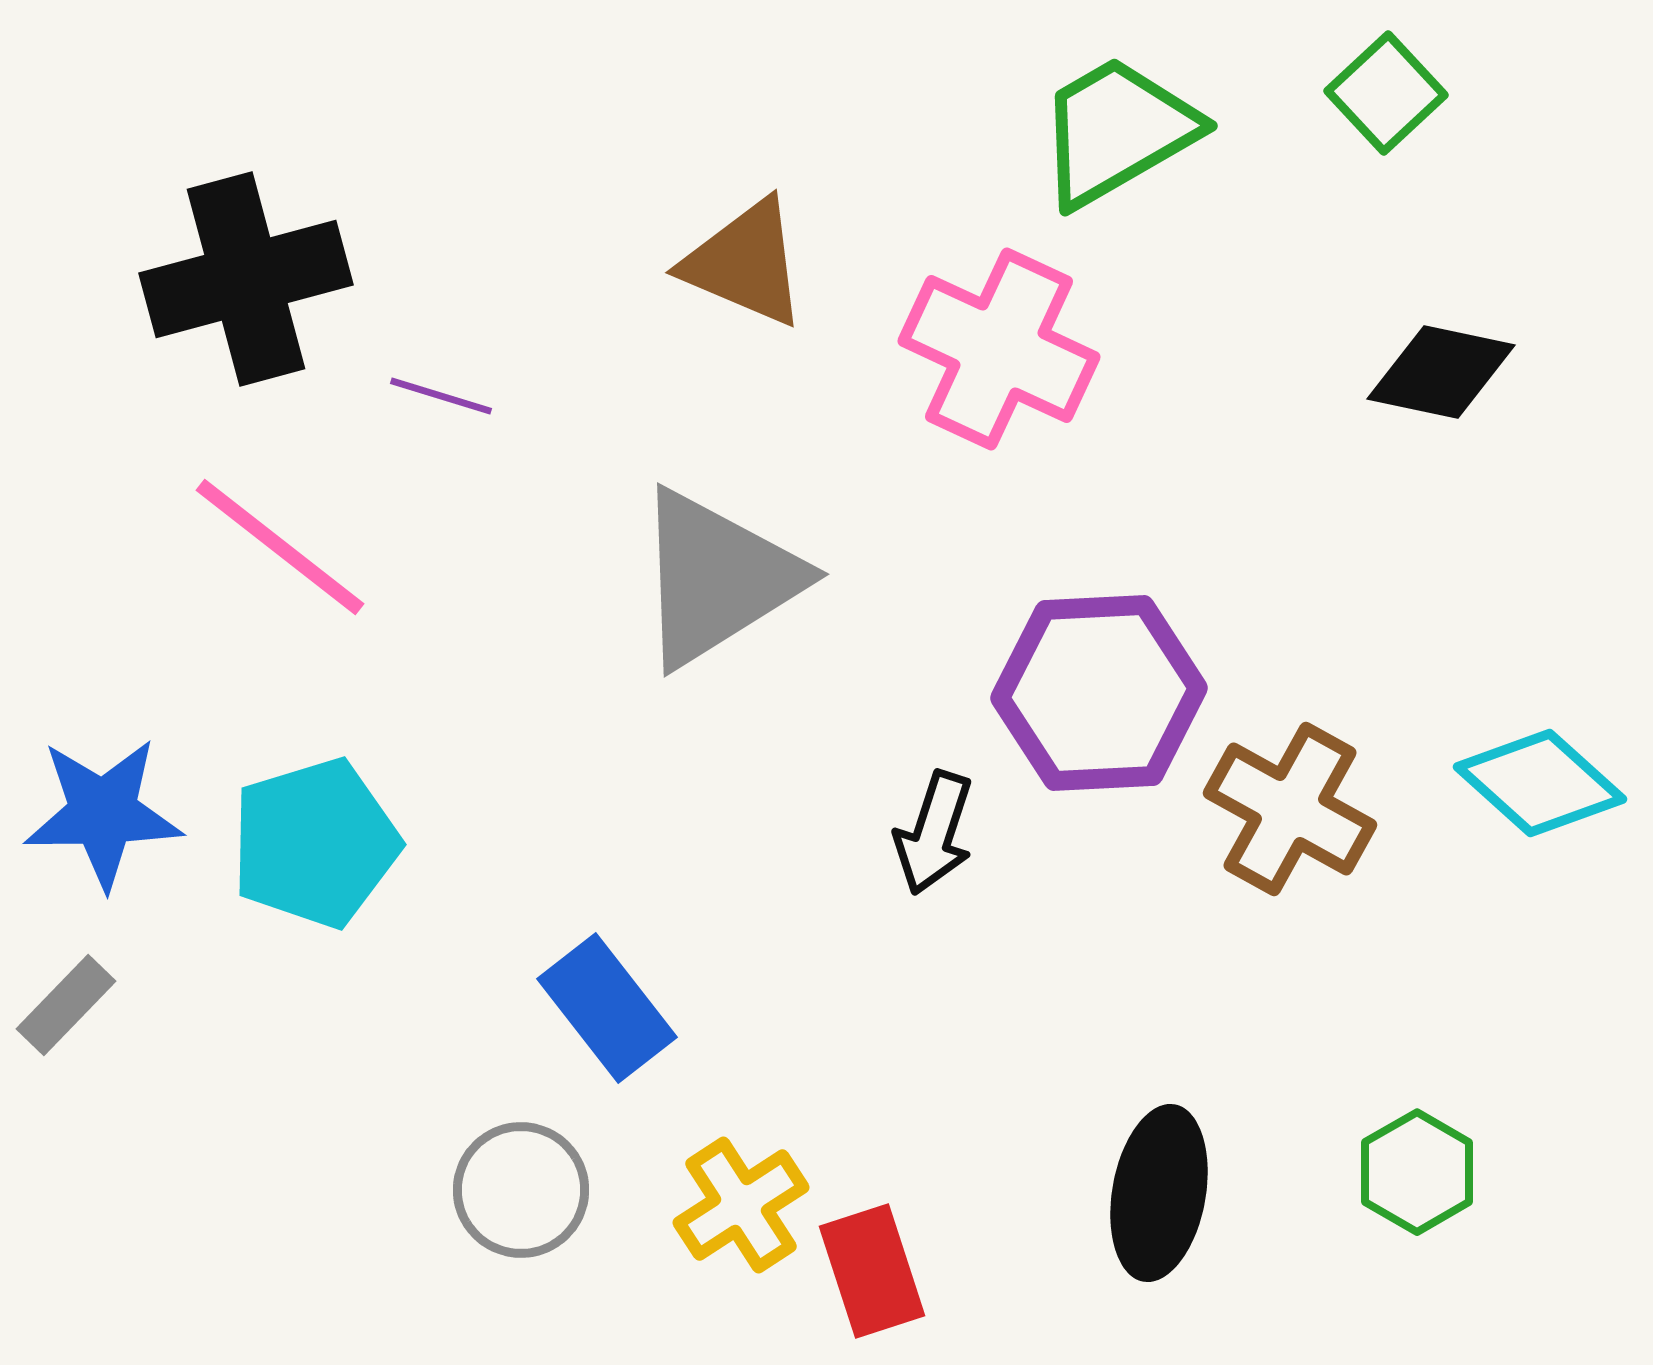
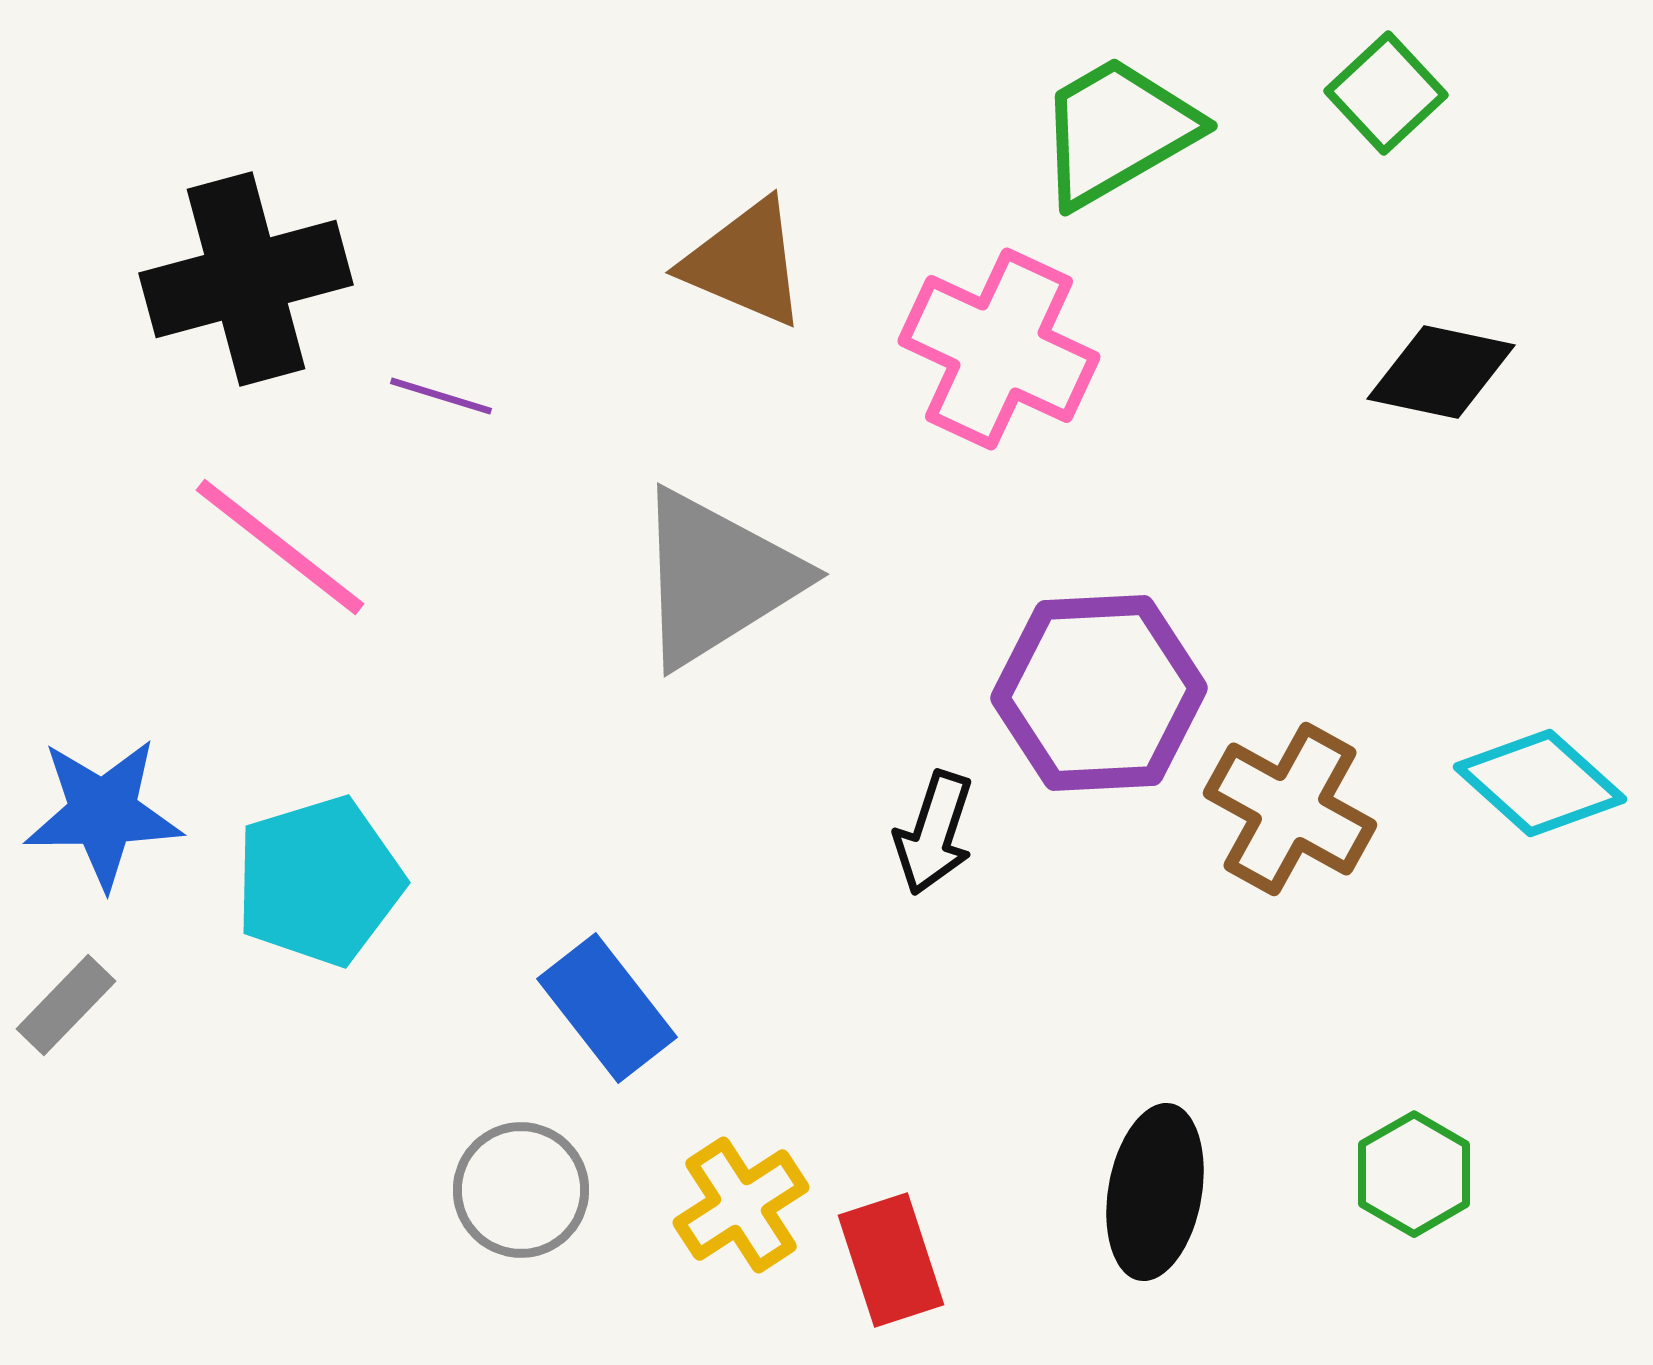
cyan pentagon: moved 4 px right, 38 px down
green hexagon: moved 3 px left, 2 px down
black ellipse: moved 4 px left, 1 px up
red rectangle: moved 19 px right, 11 px up
